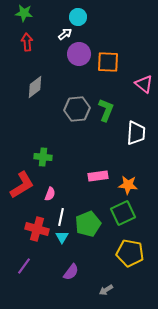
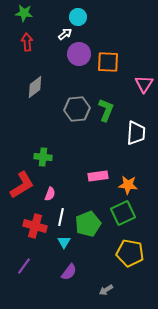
pink triangle: rotated 24 degrees clockwise
red cross: moved 2 px left, 3 px up
cyan triangle: moved 2 px right, 5 px down
purple semicircle: moved 2 px left
